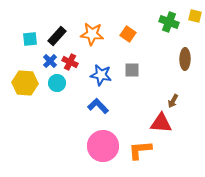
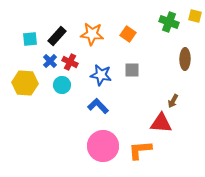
cyan circle: moved 5 px right, 2 px down
